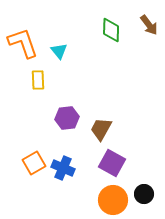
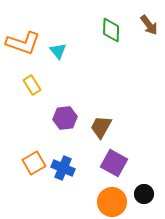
orange L-shape: rotated 128 degrees clockwise
cyan triangle: moved 1 px left
yellow rectangle: moved 6 px left, 5 px down; rotated 30 degrees counterclockwise
purple hexagon: moved 2 px left
brown trapezoid: moved 2 px up
purple square: moved 2 px right
orange circle: moved 1 px left, 2 px down
